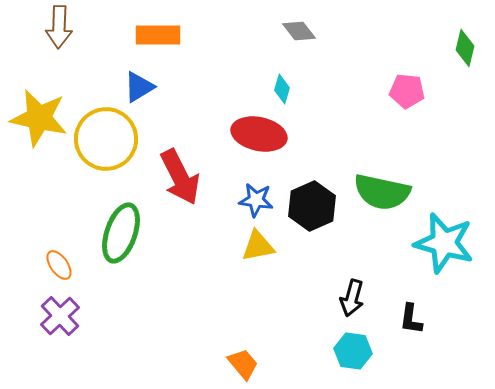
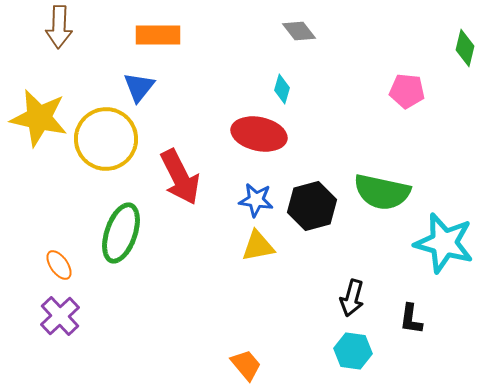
blue triangle: rotated 20 degrees counterclockwise
black hexagon: rotated 9 degrees clockwise
orange trapezoid: moved 3 px right, 1 px down
